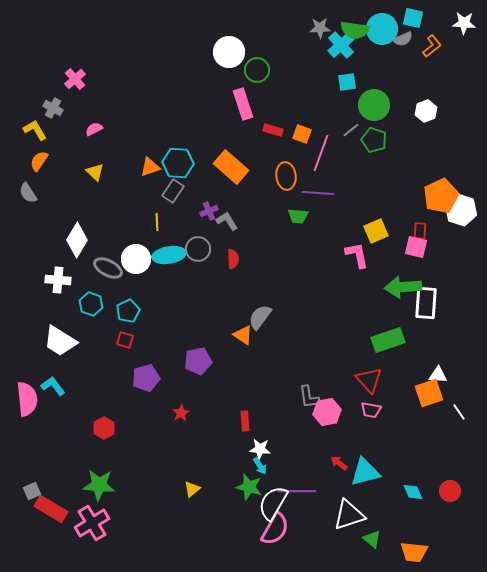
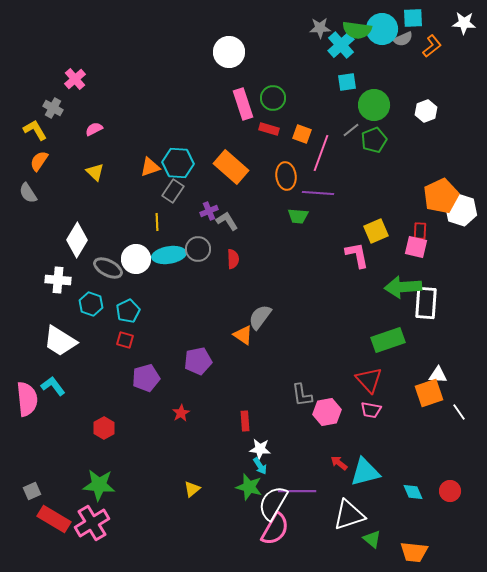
cyan square at (413, 18): rotated 15 degrees counterclockwise
green semicircle at (355, 30): moved 2 px right
green circle at (257, 70): moved 16 px right, 28 px down
red rectangle at (273, 130): moved 4 px left, 1 px up
green pentagon at (374, 140): rotated 30 degrees clockwise
gray L-shape at (309, 397): moved 7 px left, 2 px up
red rectangle at (51, 509): moved 3 px right, 10 px down
